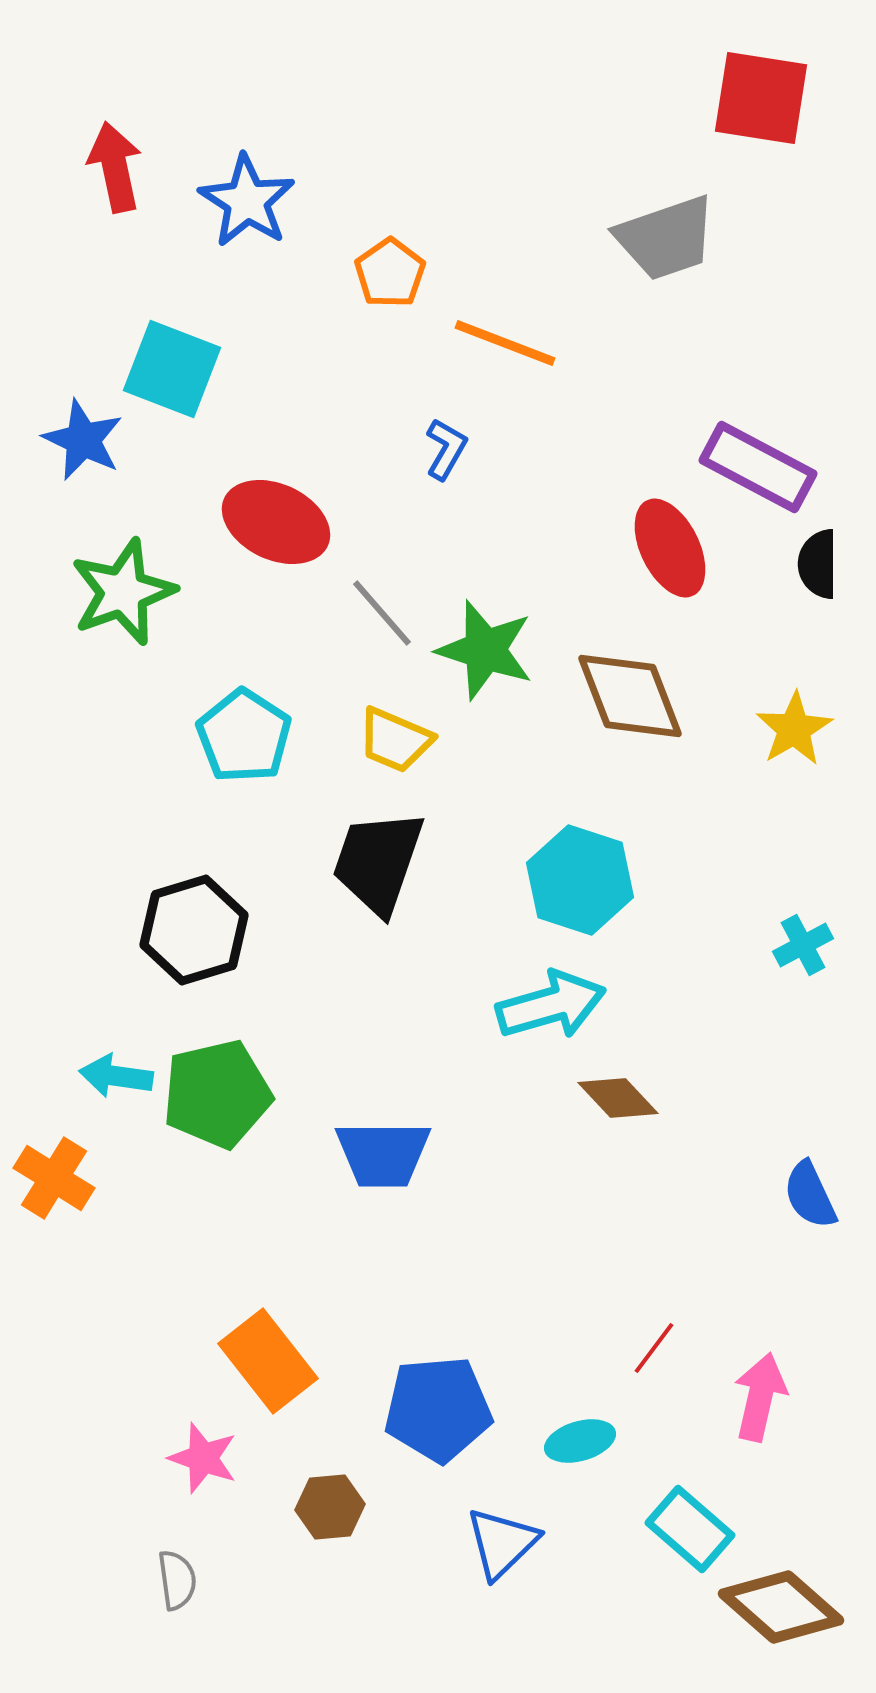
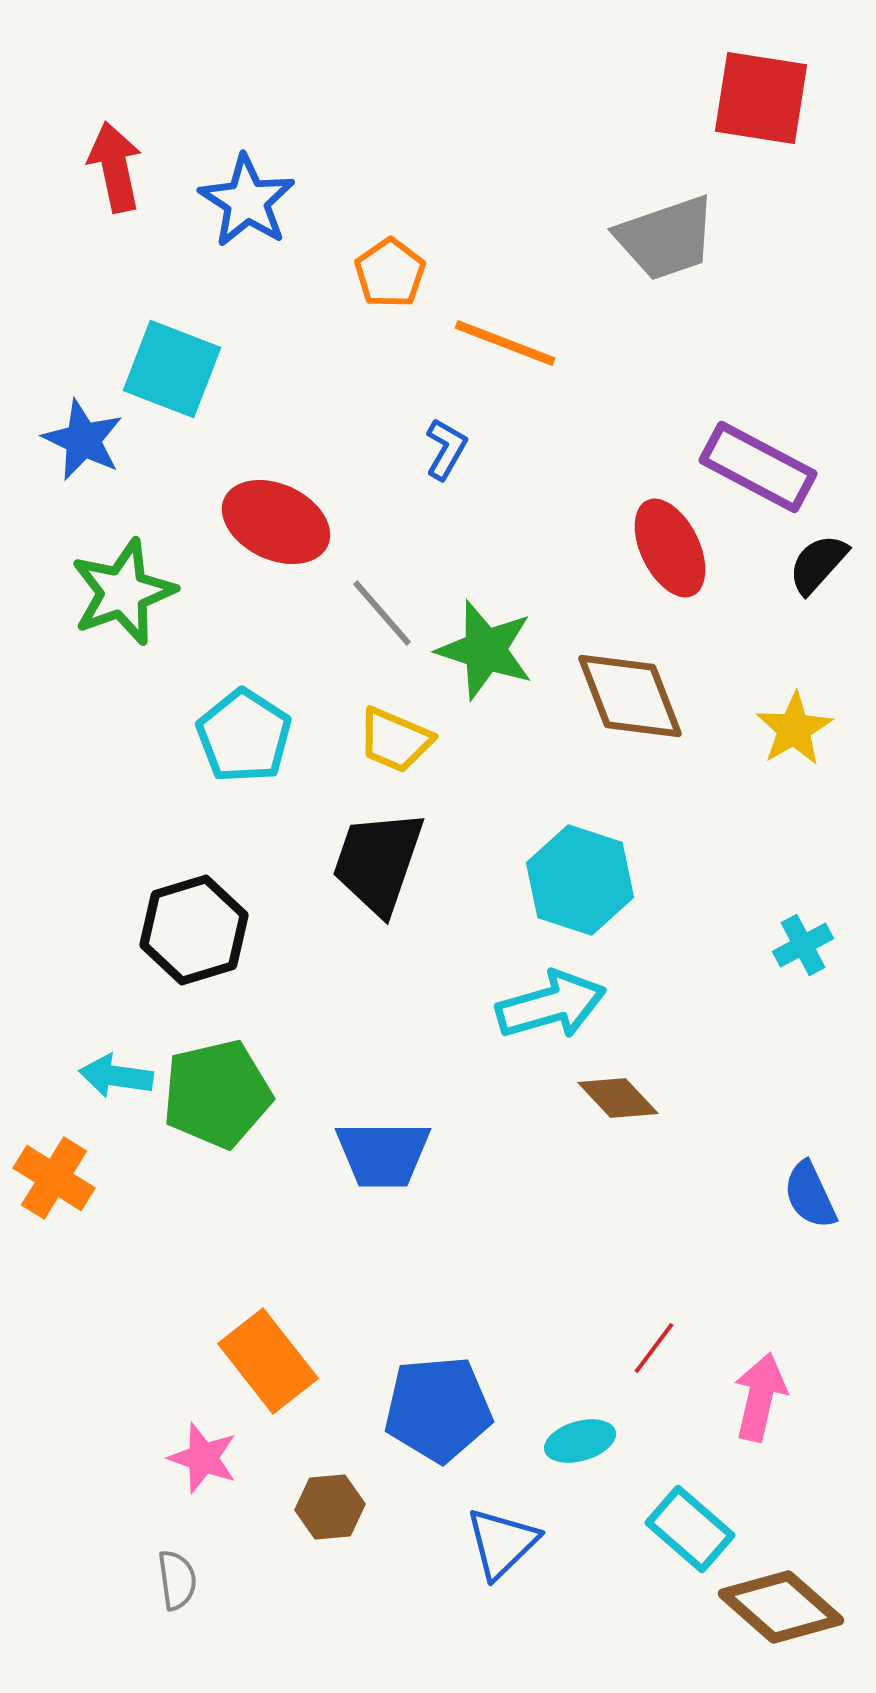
black semicircle at (818, 564): rotated 42 degrees clockwise
